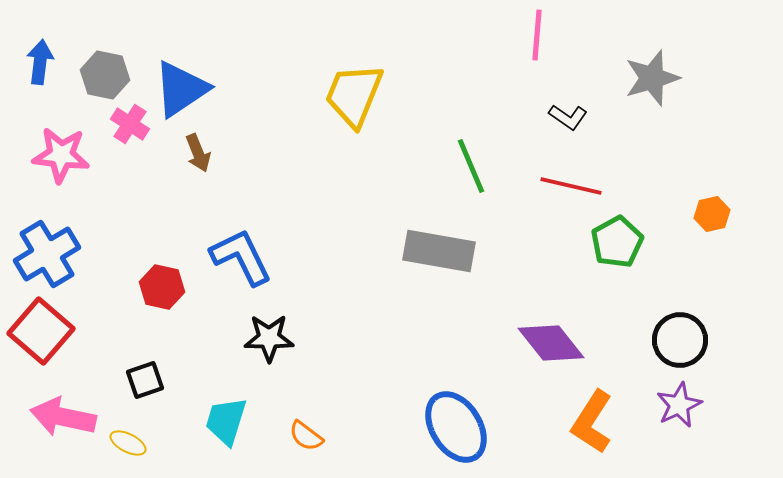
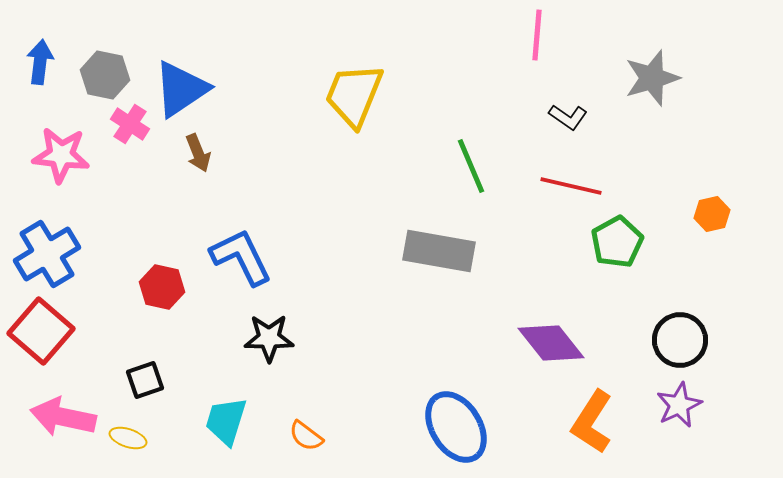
yellow ellipse: moved 5 px up; rotated 9 degrees counterclockwise
